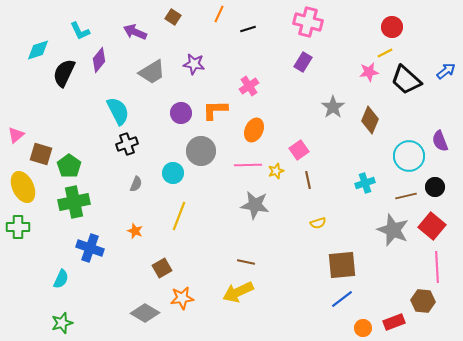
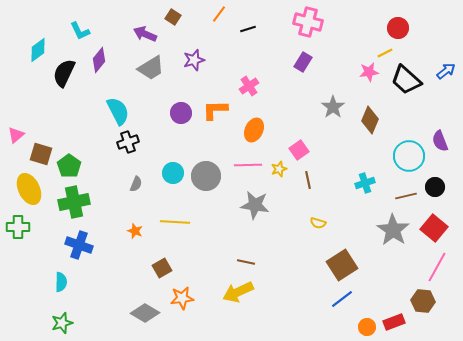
orange line at (219, 14): rotated 12 degrees clockwise
red circle at (392, 27): moved 6 px right, 1 px down
purple arrow at (135, 32): moved 10 px right, 2 px down
cyan diamond at (38, 50): rotated 20 degrees counterclockwise
purple star at (194, 64): moved 4 px up; rotated 25 degrees counterclockwise
gray trapezoid at (152, 72): moved 1 px left, 4 px up
black cross at (127, 144): moved 1 px right, 2 px up
gray circle at (201, 151): moved 5 px right, 25 px down
yellow star at (276, 171): moved 3 px right, 2 px up
yellow ellipse at (23, 187): moved 6 px right, 2 px down
yellow line at (179, 216): moved 4 px left, 6 px down; rotated 72 degrees clockwise
yellow semicircle at (318, 223): rotated 35 degrees clockwise
red square at (432, 226): moved 2 px right, 2 px down
gray star at (393, 230): rotated 12 degrees clockwise
blue cross at (90, 248): moved 11 px left, 3 px up
brown square at (342, 265): rotated 28 degrees counterclockwise
pink line at (437, 267): rotated 32 degrees clockwise
cyan semicircle at (61, 279): moved 3 px down; rotated 24 degrees counterclockwise
orange circle at (363, 328): moved 4 px right, 1 px up
